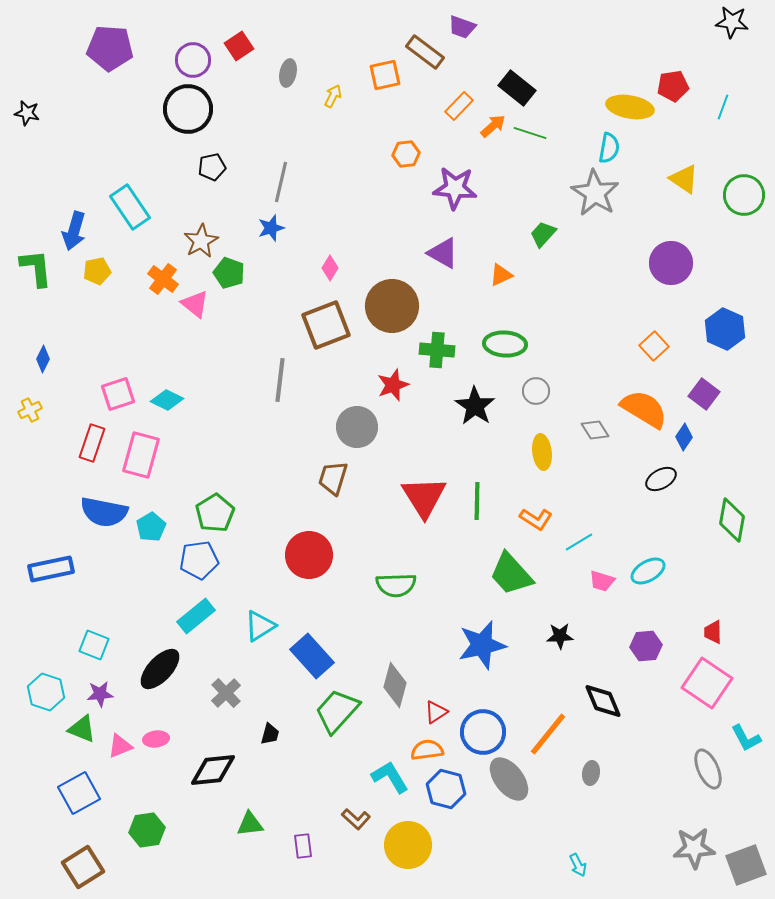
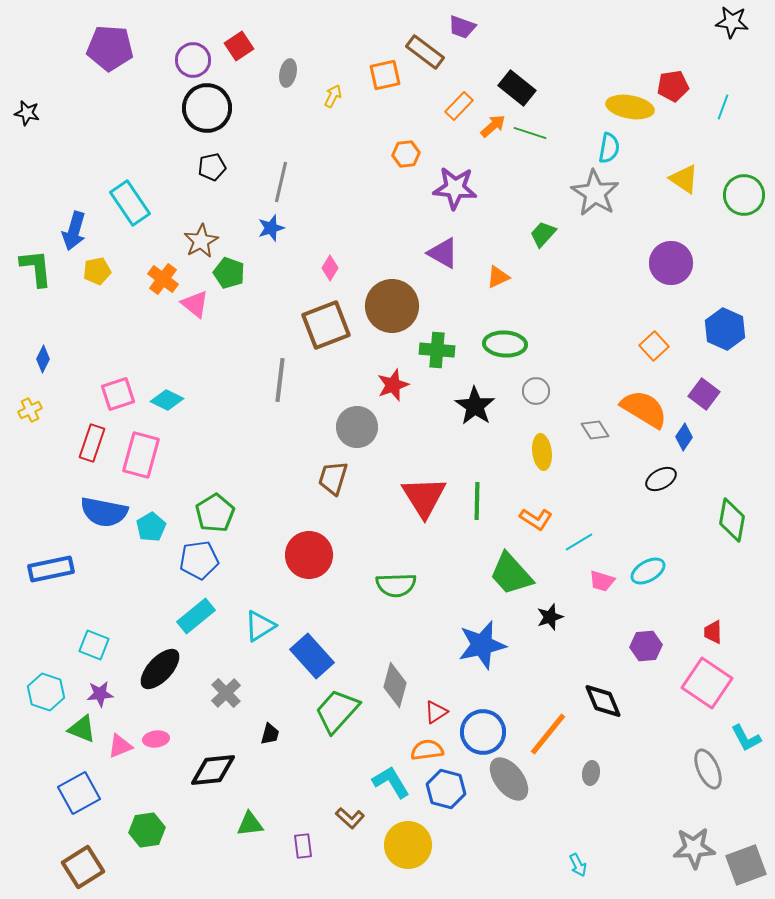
black circle at (188, 109): moved 19 px right, 1 px up
cyan rectangle at (130, 207): moved 4 px up
orange triangle at (501, 275): moved 3 px left, 2 px down
black star at (560, 636): moved 10 px left, 19 px up; rotated 16 degrees counterclockwise
cyan L-shape at (390, 777): moved 1 px right, 5 px down
brown L-shape at (356, 819): moved 6 px left, 1 px up
